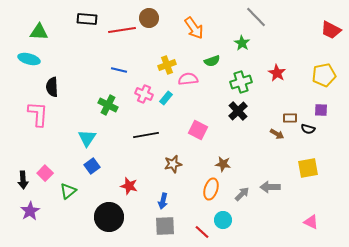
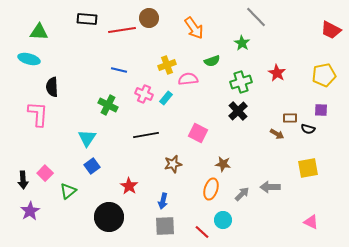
pink square at (198, 130): moved 3 px down
red star at (129, 186): rotated 18 degrees clockwise
